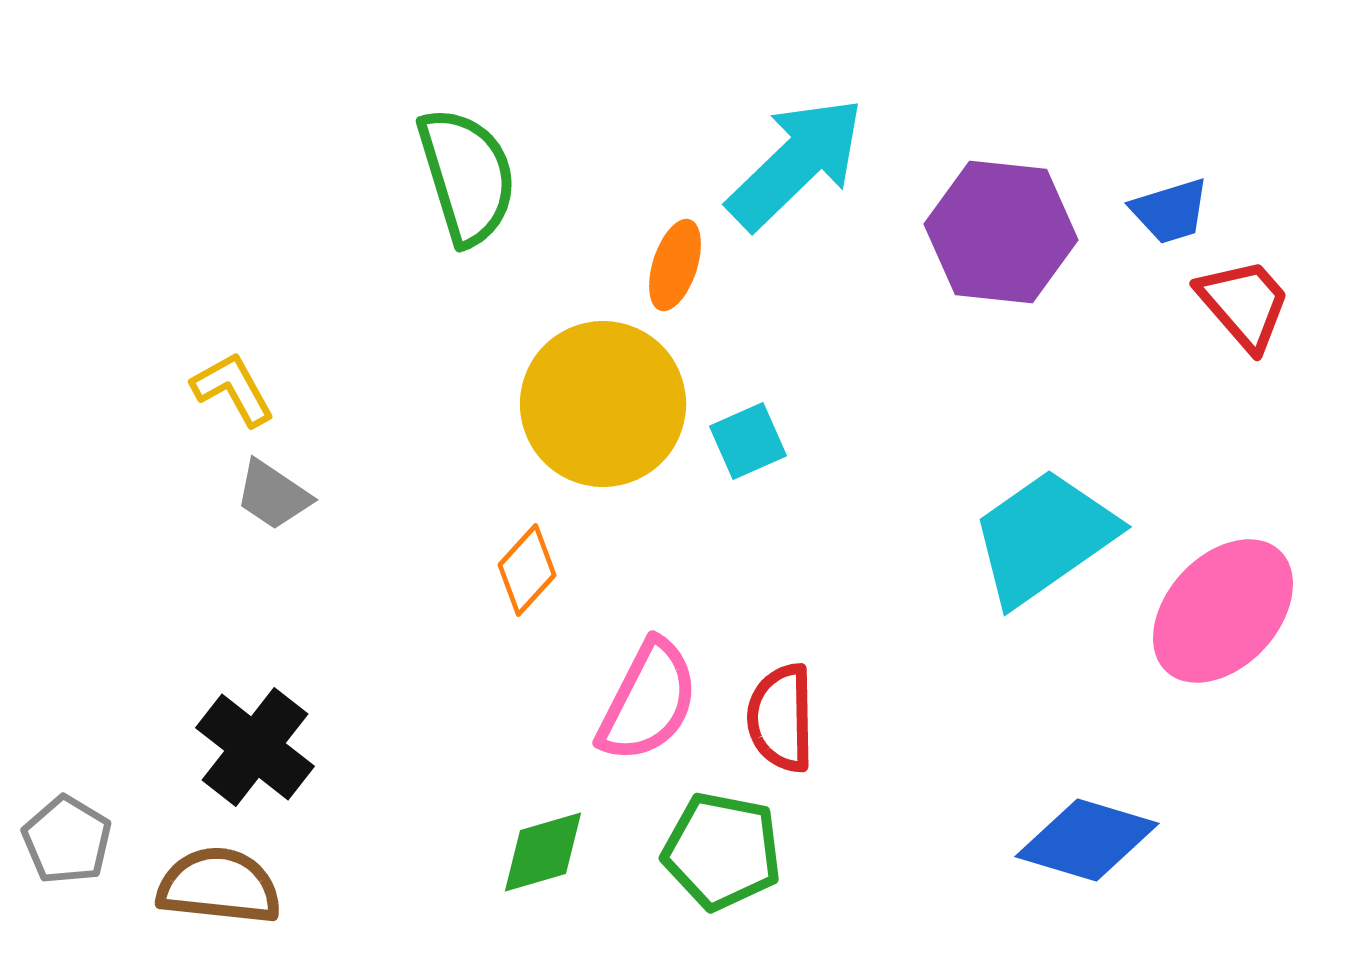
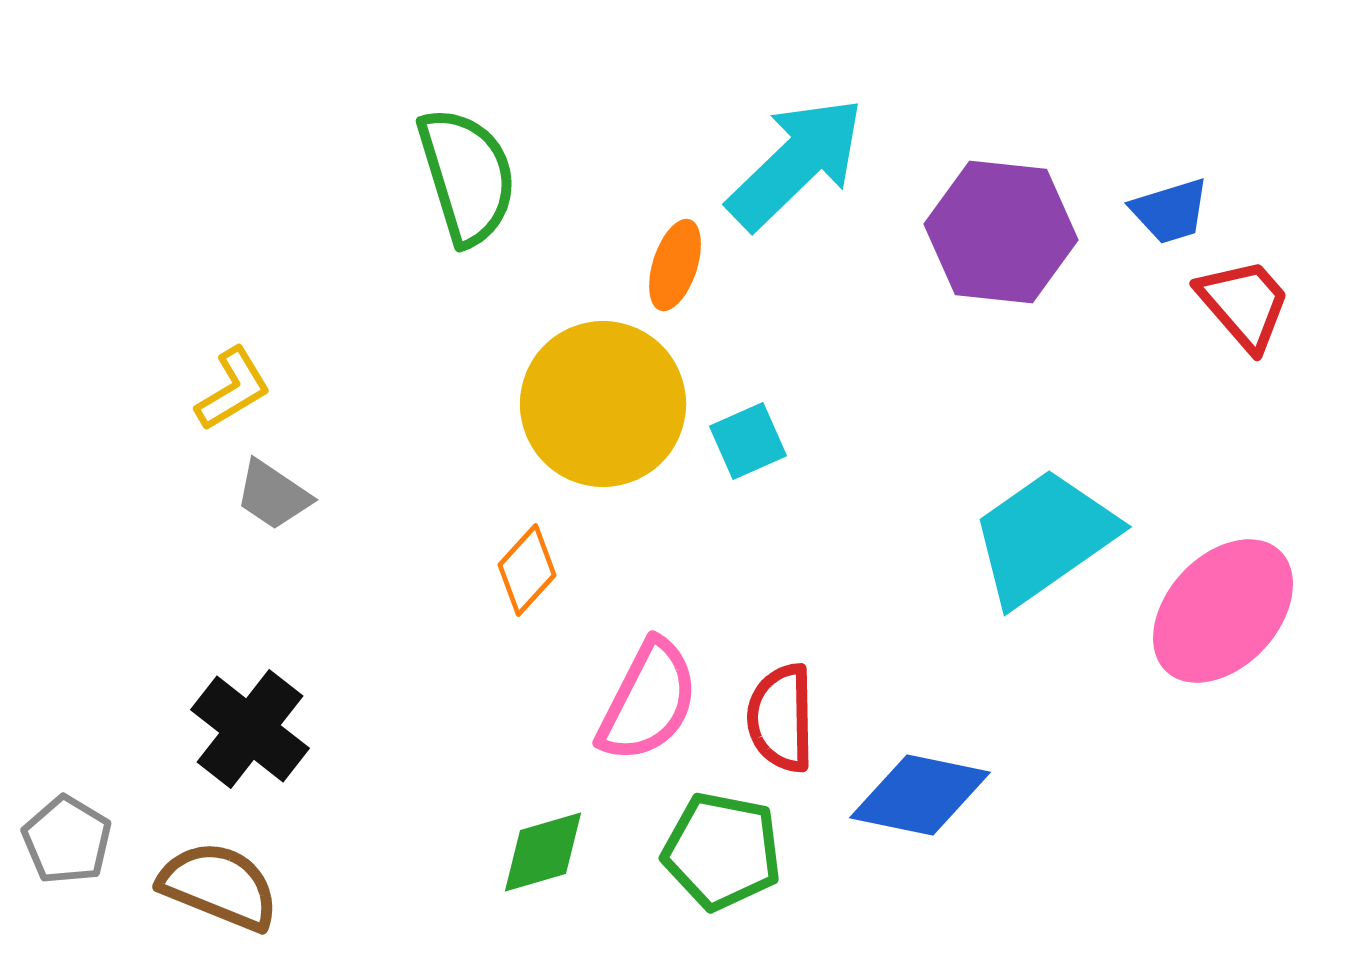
yellow L-shape: rotated 88 degrees clockwise
black cross: moved 5 px left, 18 px up
blue diamond: moved 167 px left, 45 px up; rotated 5 degrees counterclockwise
brown semicircle: rotated 16 degrees clockwise
